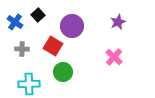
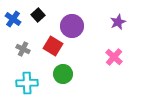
blue cross: moved 2 px left, 3 px up
gray cross: moved 1 px right; rotated 24 degrees clockwise
green circle: moved 2 px down
cyan cross: moved 2 px left, 1 px up
